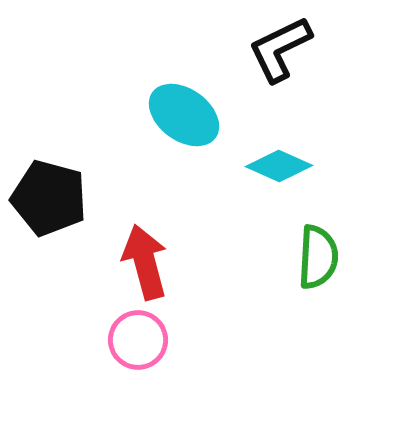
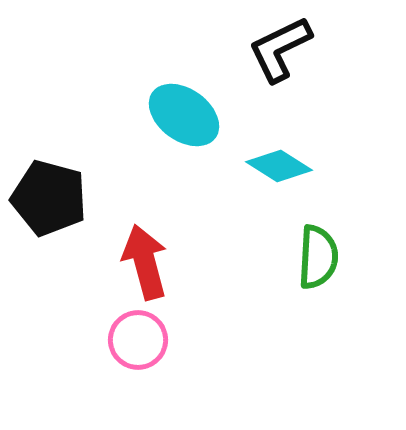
cyan diamond: rotated 8 degrees clockwise
